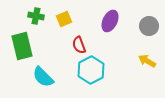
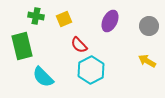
red semicircle: rotated 24 degrees counterclockwise
